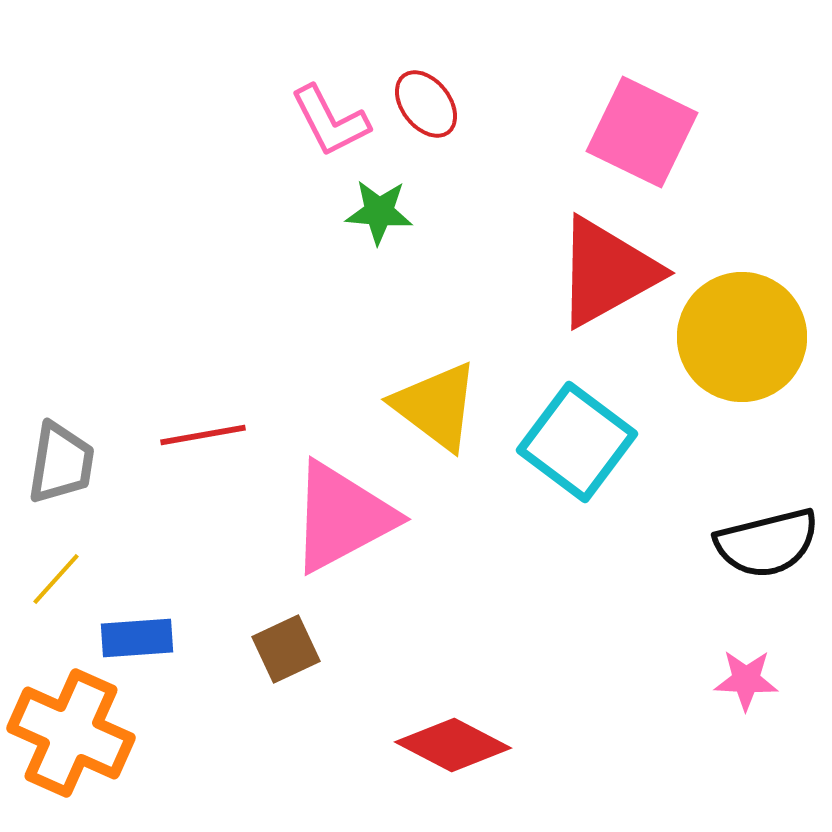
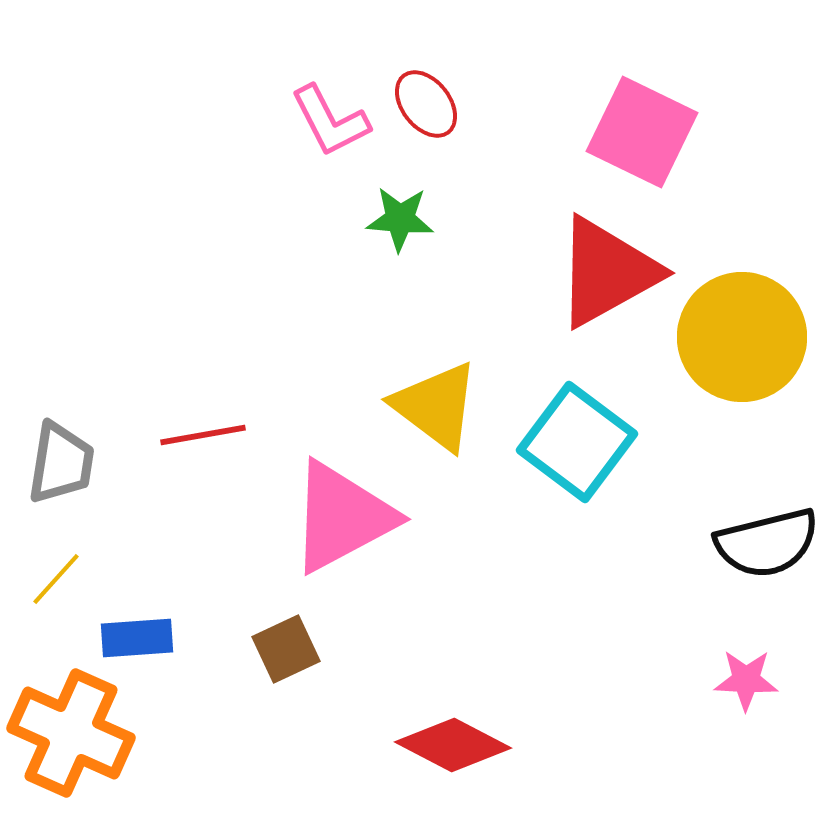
green star: moved 21 px right, 7 px down
